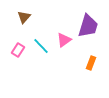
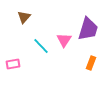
purple trapezoid: moved 3 px down
pink triangle: rotated 21 degrees counterclockwise
pink rectangle: moved 5 px left, 14 px down; rotated 48 degrees clockwise
